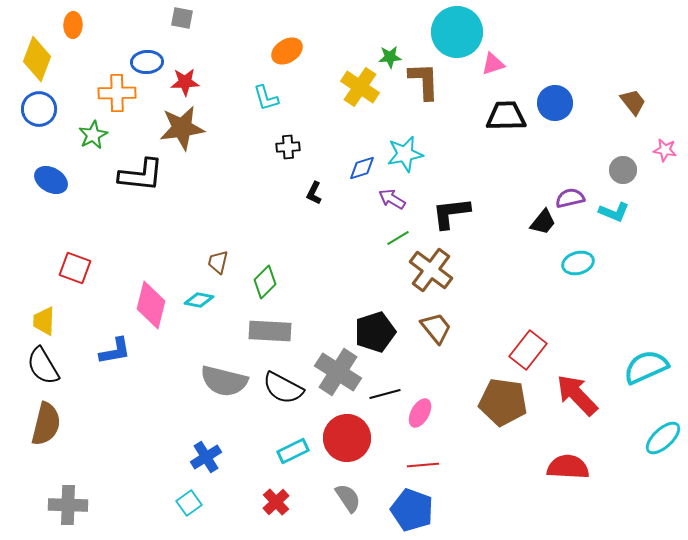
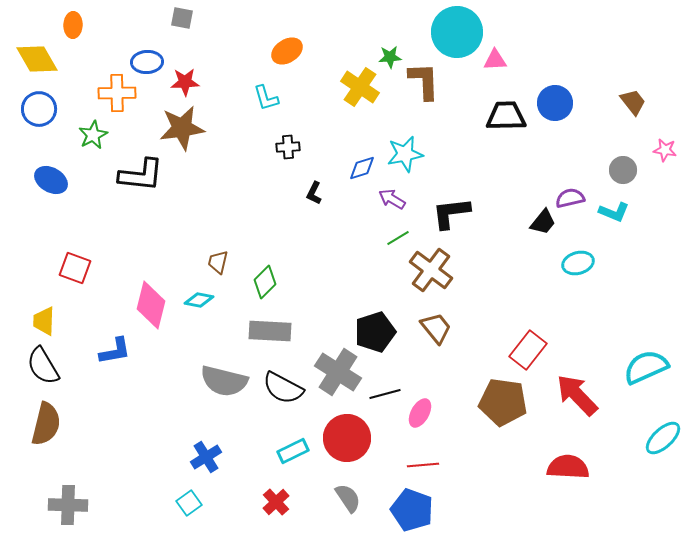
yellow diamond at (37, 59): rotated 51 degrees counterclockwise
pink triangle at (493, 64): moved 2 px right, 4 px up; rotated 15 degrees clockwise
